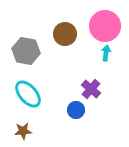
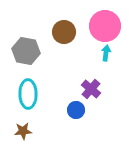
brown circle: moved 1 px left, 2 px up
cyan ellipse: rotated 40 degrees clockwise
